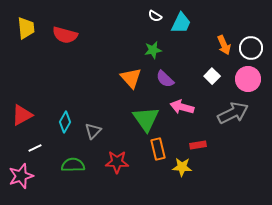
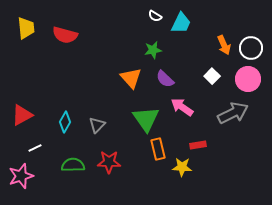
pink arrow: rotated 20 degrees clockwise
gray triangle: moved 4 px right, 6 px up
red star: moved 8 px left
